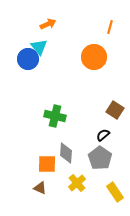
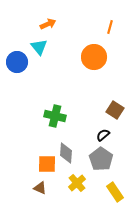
blue circle: moved 11 px left, 3 px down
gray pentagon: moved 1 px right, 1 px down
